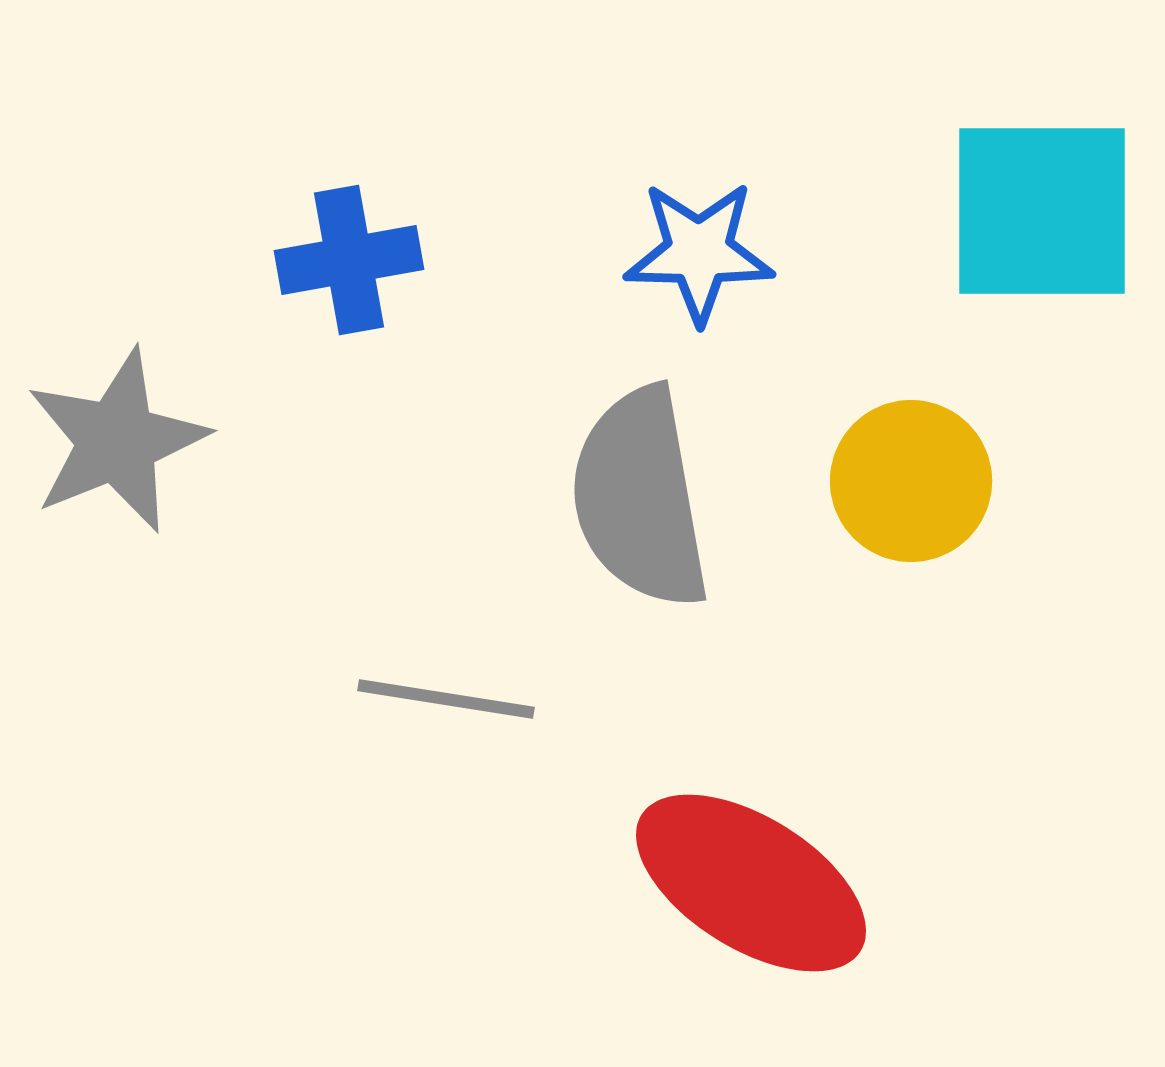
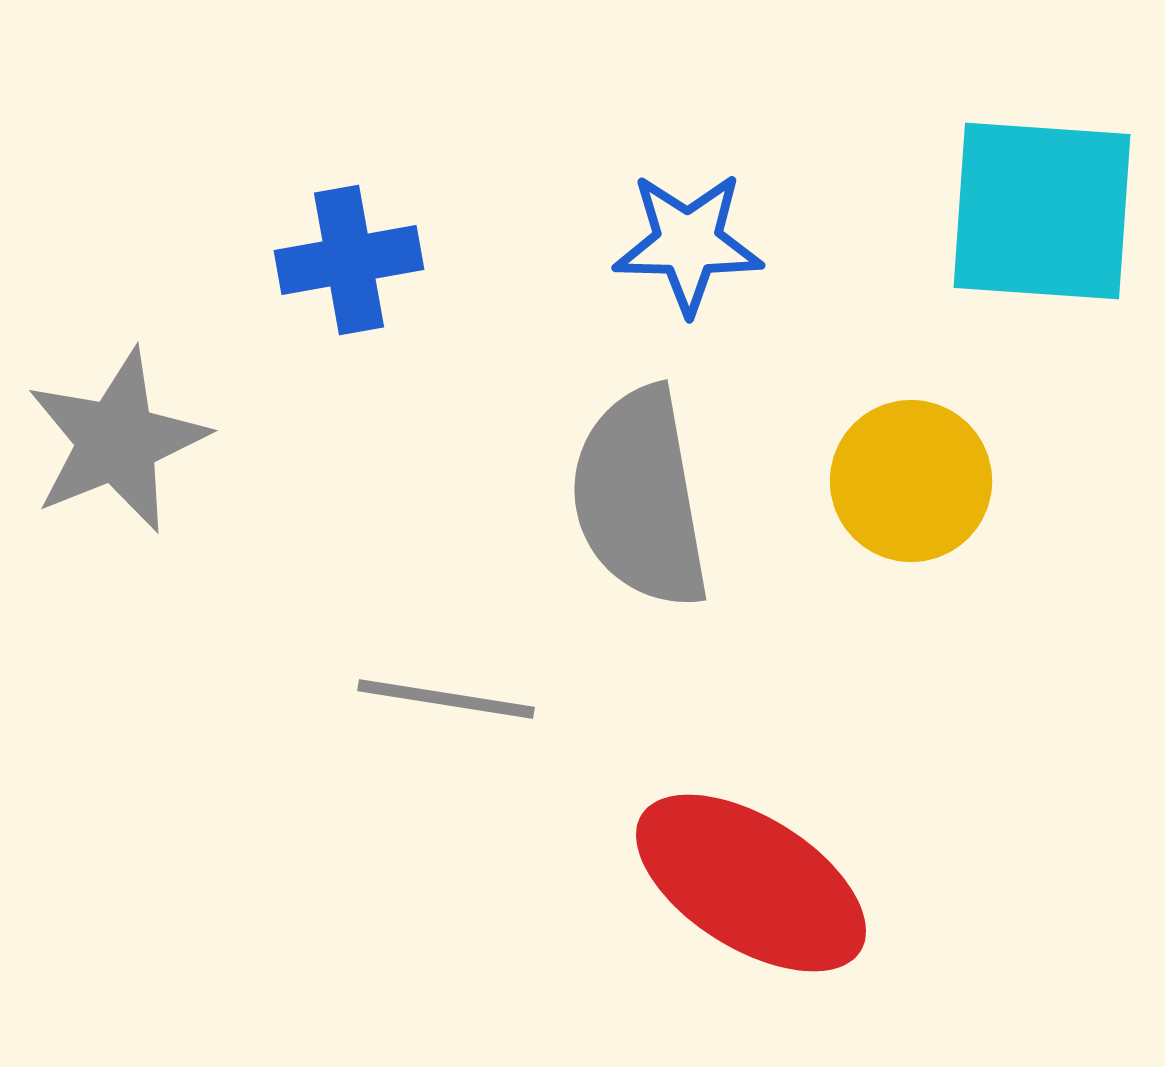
cyan square: rotated 4 degrees clockwise
blue star: moved 11 px left, 9 px up
